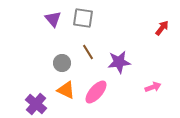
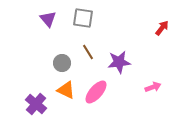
purple triangle: moved 5 px left
